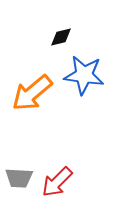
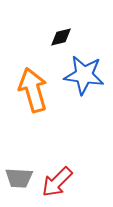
orange arrow: moved 1 px right, 3 px up; rotated 114 degrees clockwise
